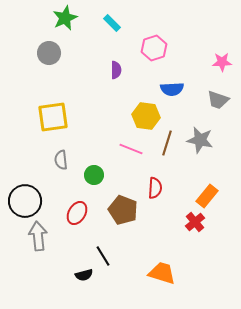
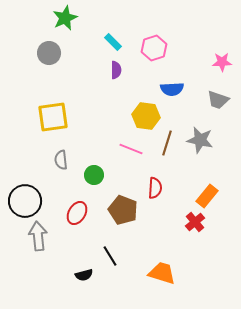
cyan rectangle: moved 1 px right, 19 px down
black line: moved 7 px right
